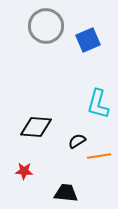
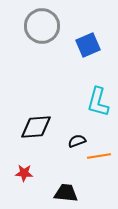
gray circle: moved 4 px left
blue square: moved 5 px down
cyan L-shape: moved 2 px up
black diamond: rotated 8 degrees counterclockwise
black semicircle: rotated 12 degrees clockwise
red star: moved 2 px down
